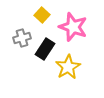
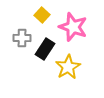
gray cross: rotated 18 degrees clockwise
